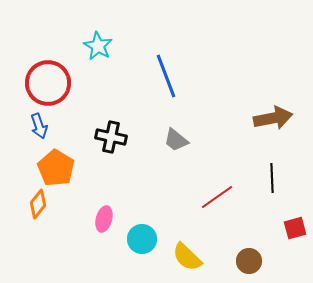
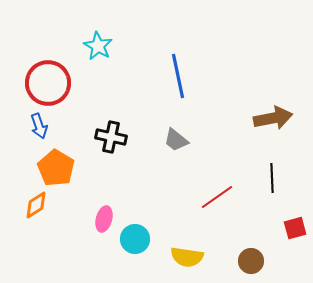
blue line: moved 12 px right; rotated 9 degrees clockwise
orange diamond: moved 2 px left, 1 px down; rotated 20 degrees clockwise
cyan circle: moved 7 px left
yellow semicircle: rotated 36 degrees counterclockwise
brown circle: moved 2 px right
